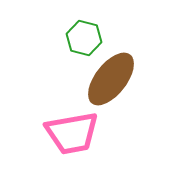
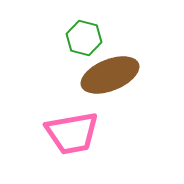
brown ellipse: moved 1 px left, 4 px up; rotated 30 degrees clockwise
